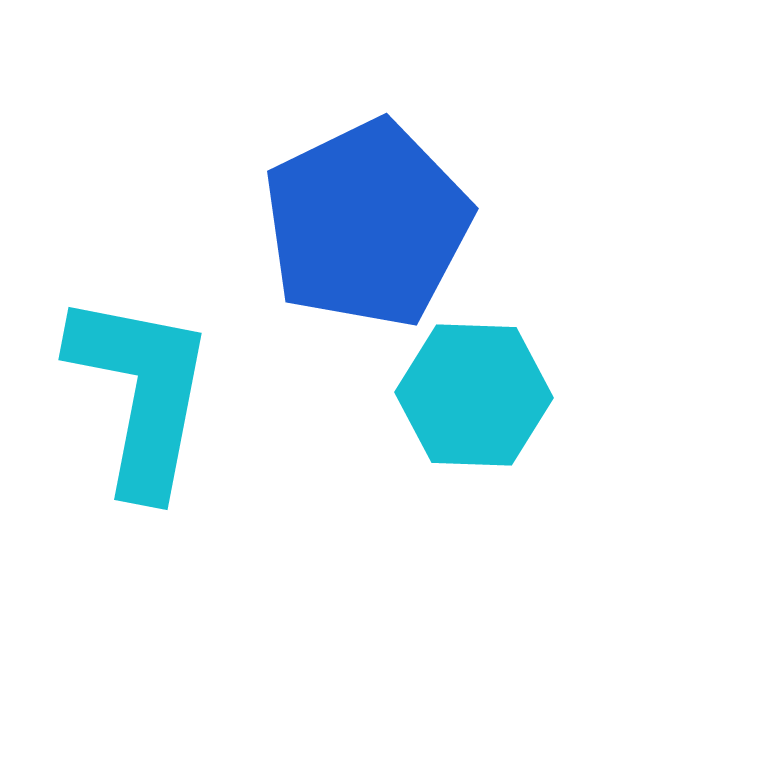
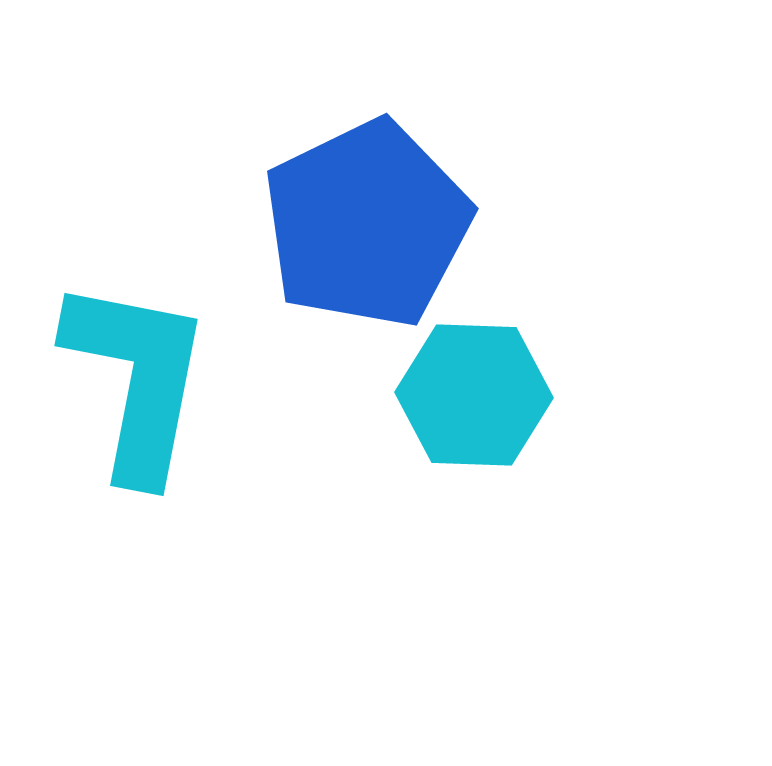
cyan L-shape: moved 4 px left, 14 px up
